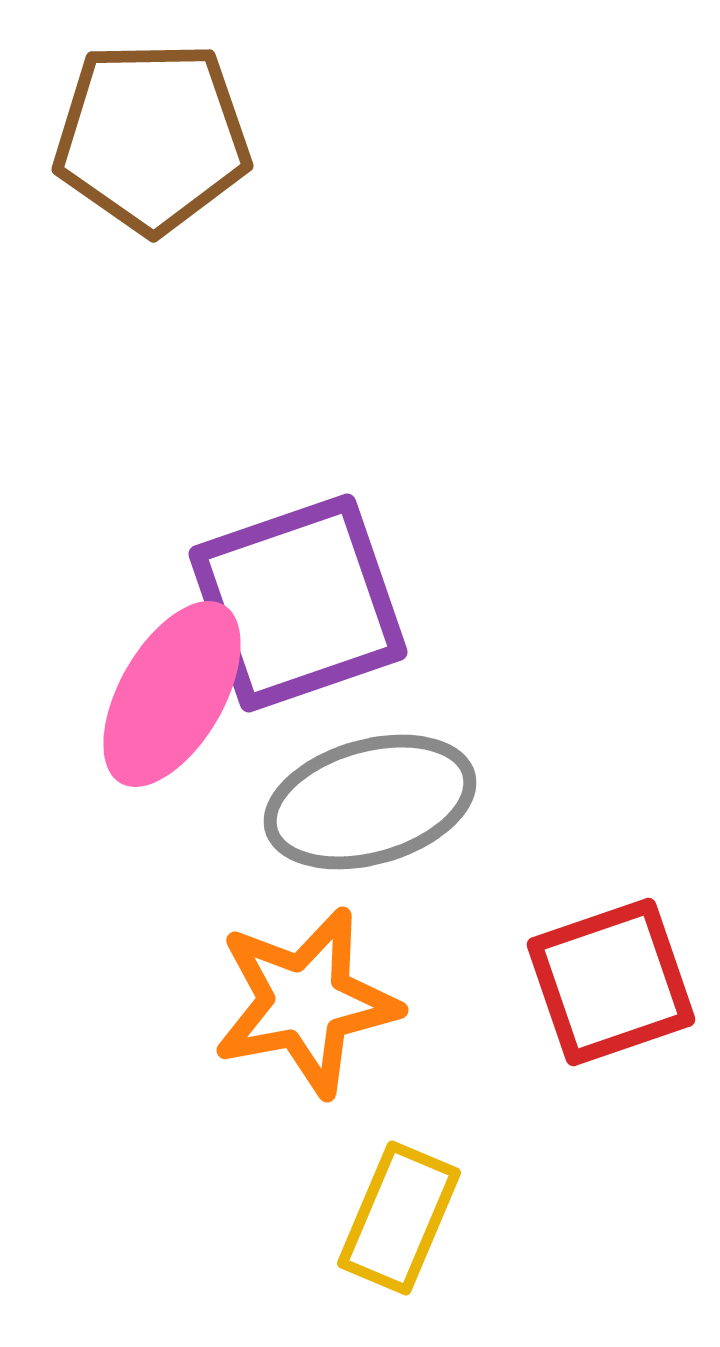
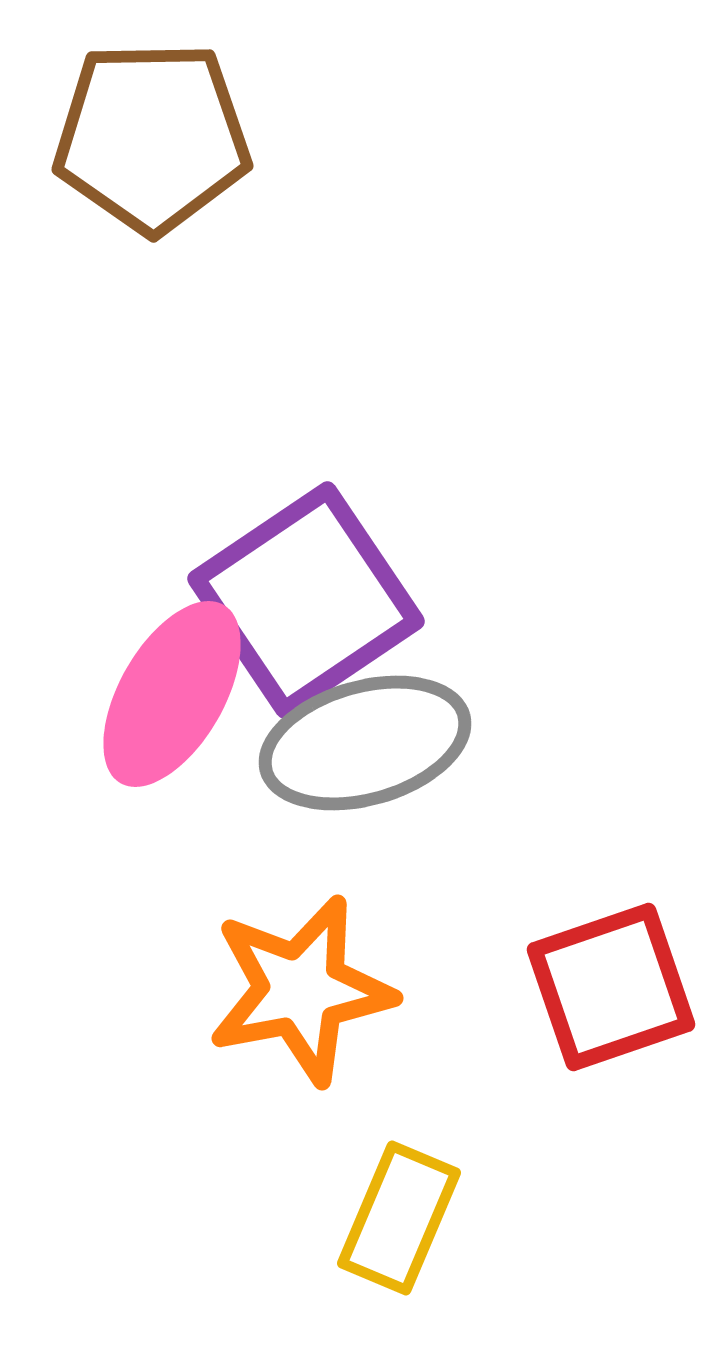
purple square: moved 8 px right, 3 px up; rotated 15 degrees counterclockwise
gray ellipse: moved 5 px left, 59 px up
red square: moved 5 px down
orange star: moved 5 px left, 12 px up
